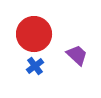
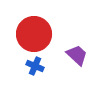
blue cross: rotated 30 degrees counterclockwise
